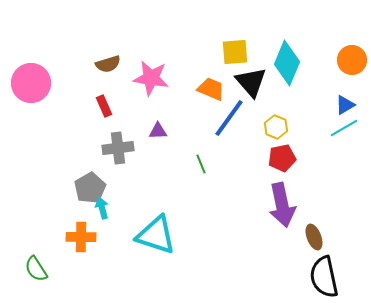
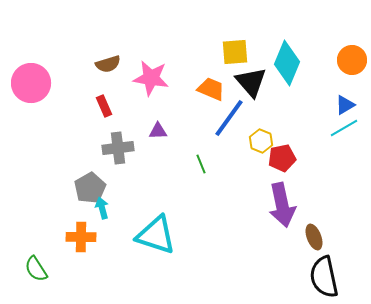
yellow hexagon: moved 15 px left, 14 px down
